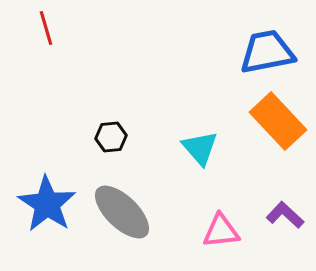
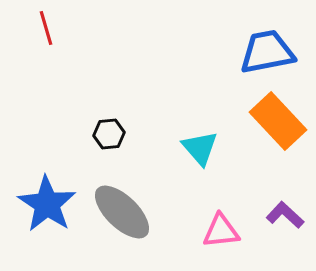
black hexagon: moved 2 px left, 3 px up
